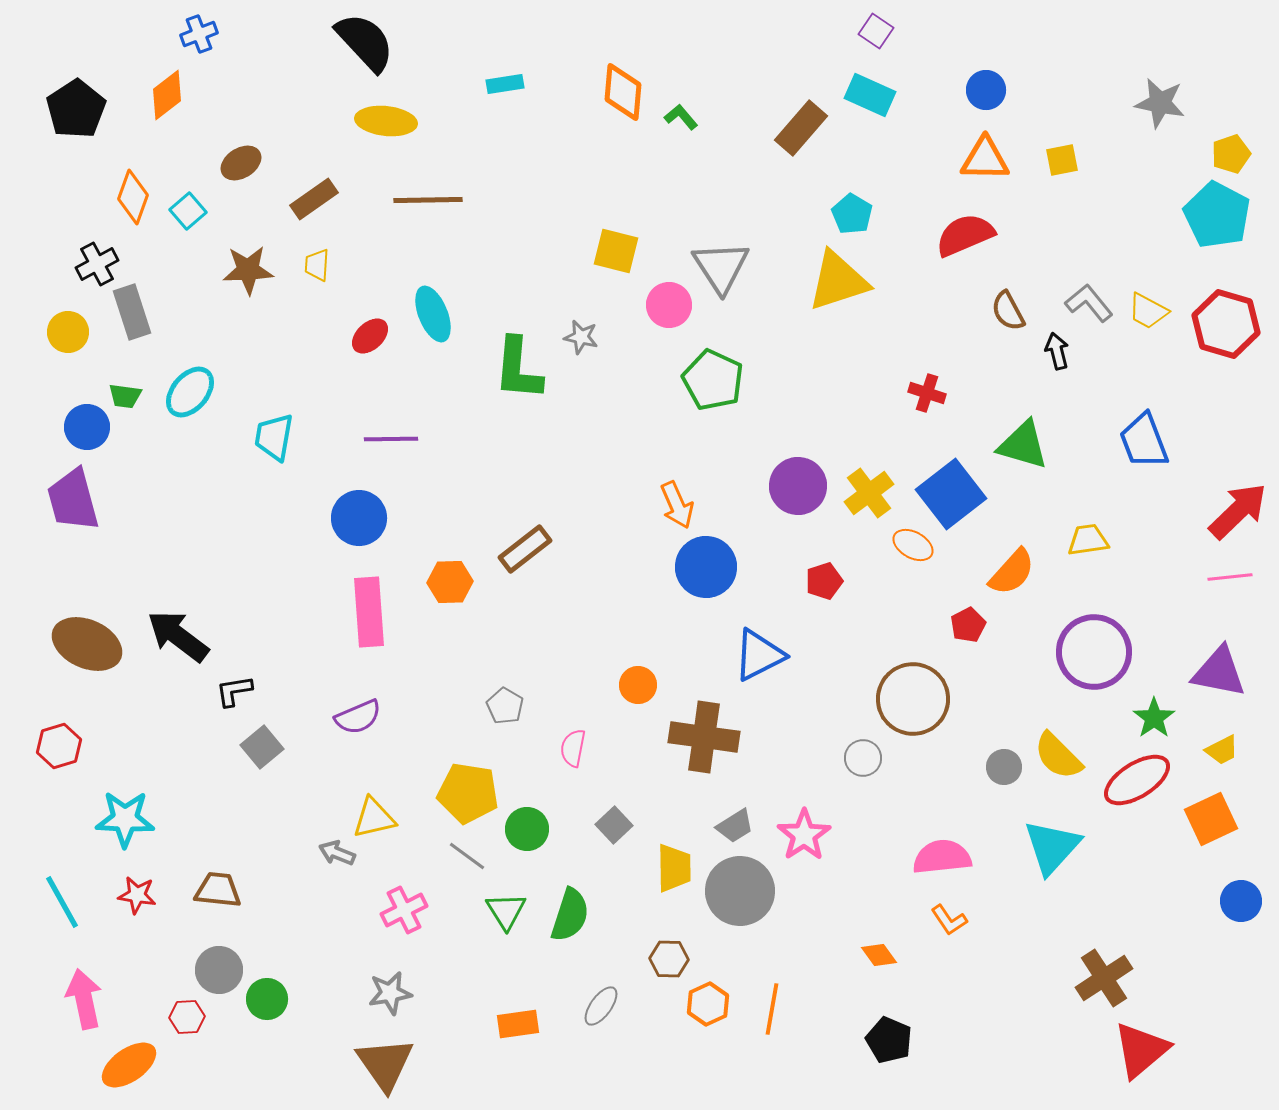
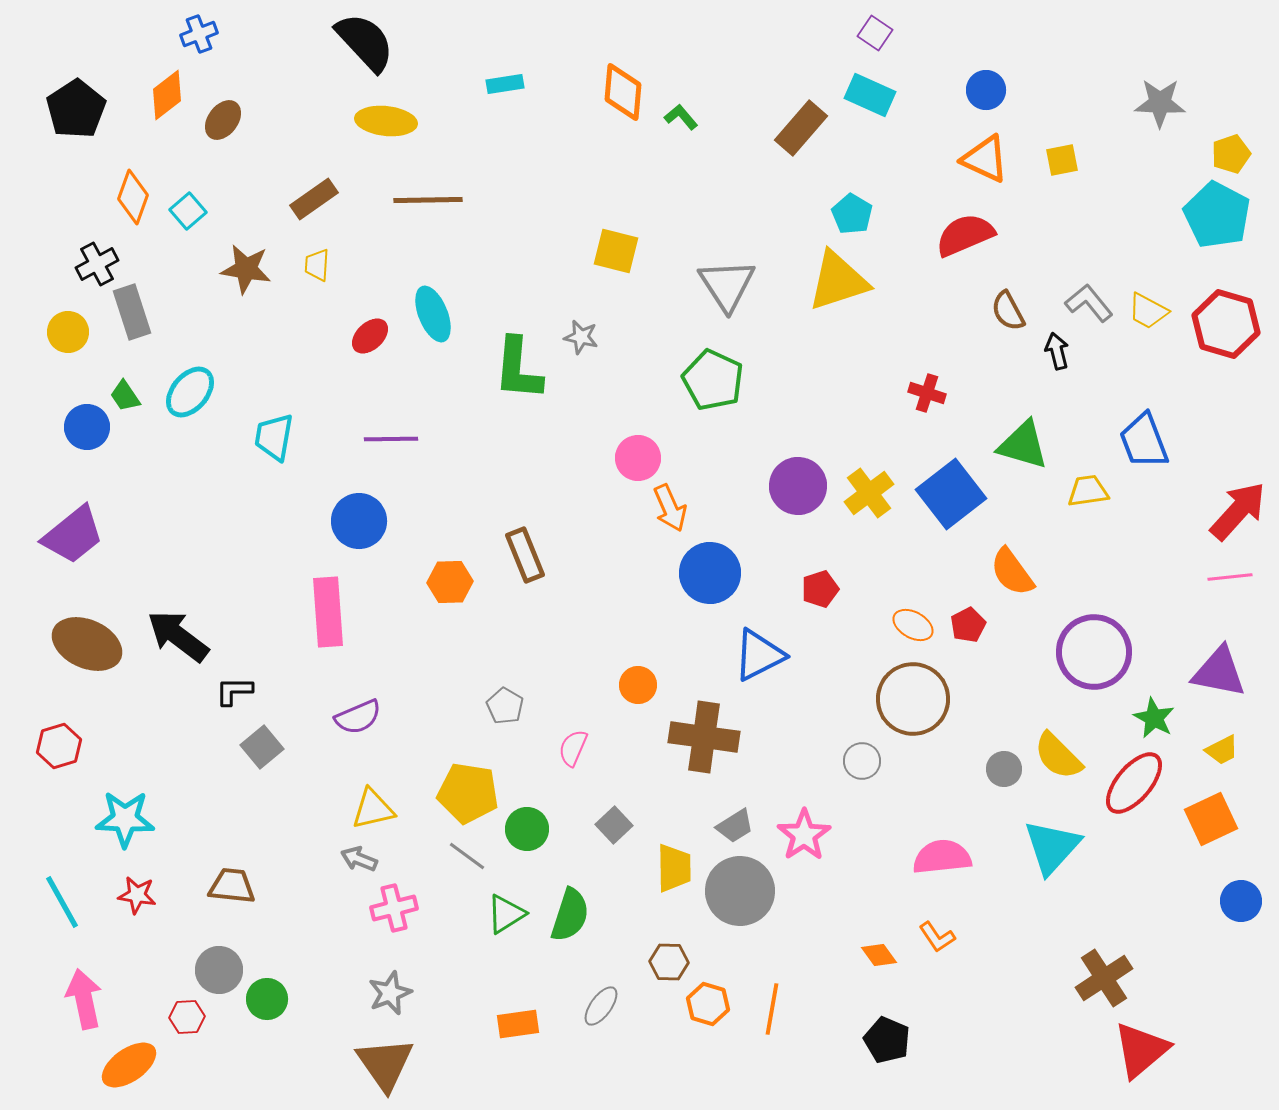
purple square at (876, 31): moved 1 px left, 2 px down
gray star at (1160, 103): rotated 9 degrees counterclockwise
orange triangle at (985, 159): rotated 24 degrees clockwise
brown ellipse at (241, 163): moved 18 px left, 43 px up; rotated 21 degrees counterclockwise
gray triangle at (721, 267): moved 6 px right, 18 px down
brown star at (248, 270): moved 2 px left, 1 px up; rotated 12 degrees clockwise
pink circle at (669, 305): moved 31 px left, 153 px down
green trapezoid at (125, 396): rotated 48 degrees clockwise
purple trapezoid at (73, 500): moved 35 px down; rotated 114 degrees counterclockwise
orange arrow at (677, 505): moved 7 px left, 3 px down
red arrow at (1238, 511): rotated 4 degrees counterclockwise
blue circle at (359, 518): moved 3 px down
yellow trapezoid at (1088, 540): moved 49 px up
orange ellipse at (913, 545): moved 80 px down
brown rectangle at (525, 549): moved 6 px down; rotated 74 degrees counterclockwise
blue circle at (706, 567): moved 4 px right, 6 px down
orange semicircle at (1012, 572): rotated 102 degrees clockwise
red pentagon at (824, 581): moved 4 px left, 8 px down
pink rectangle at (369, 612): moved 41 px left
black L-shape at (234, 691): rotated 9 degrees clockwise
green star at (1154, 718): rotated 9 degrees counterclockwise
pink semicircle at (573, 748): rotated 12 degrees clockwise
gray circle at (863, 758): moved 1 px left, 3 px down
gray circle at (1004, 767): moved 2 px down
red ellipse at (1137, 780): moved 3 px left, 3 px down; rotated 18 degrees counterclockwise
yellow triangle at (374, 818): moved 1 px left, 9 px up
gray arrow at (337, 853): moved 22 px right, 6 px down
brown trapezoid at (218, 890): moved 14 px right, 4 px up
pink cross at (404, 910): moved 10 px left, 2 px up; rotated 12 degrees clockwise
green triangle at (506, 911): moved 3 px down; rotated 30 degrees clockwise
orange L-shape at (949, 920): moved 12 px left, 17 px down
brown hexagon at (669, 959): moved 3 px down
gray star at (390, 993): rotated 12 degrees counterclockwise
orange hexagon at (708, 1004): rotated 18 degrees counterclockwise
black pentagon at (889, 1040): moved 2 px left
